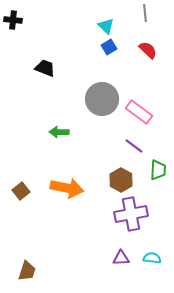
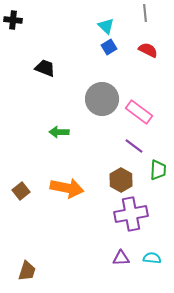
red semicircle: rotated 18 degrees counterclockwise
